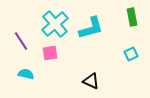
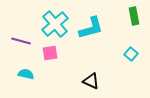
green rectangle: moved 2 px right, 1 px up
purple line: rotated 42 degrees counterclockwise
cyan square: rotated 24 degrees counterclockwise
